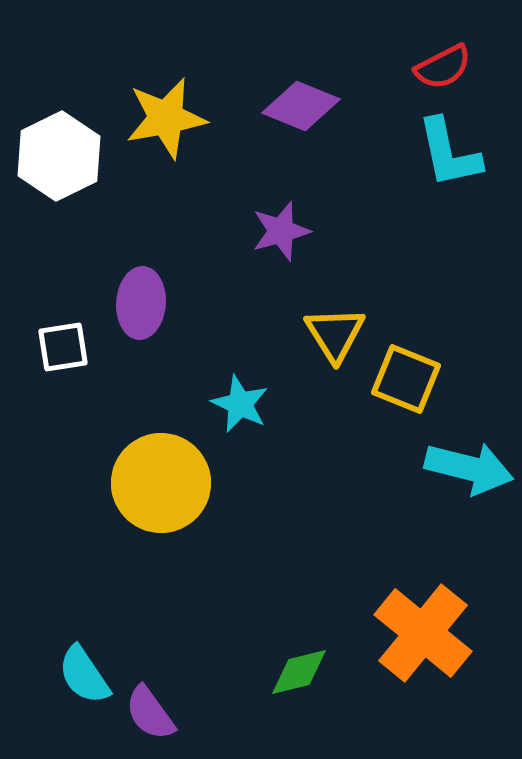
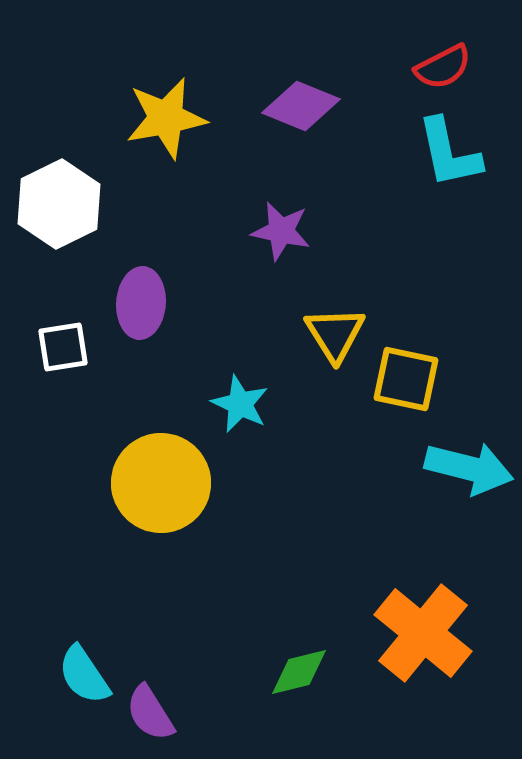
white hexagon: moved 48 px down
purple star: rotated 28 degrees clockwise
yellow square: rotated 10 degrees counterclockwise
purple semicircle: rotated 4 degrees clockwise
